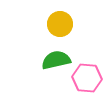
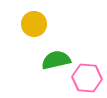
yellow circle: moved 26 px left
